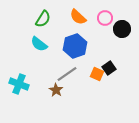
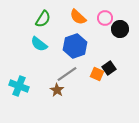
black circle: moved 2 px left
cyan cross: moved 2 px down
brown star: moved 1 px right
